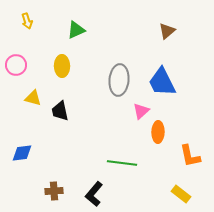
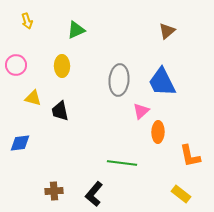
blue diamond: moved 2 px left, 10 px up
